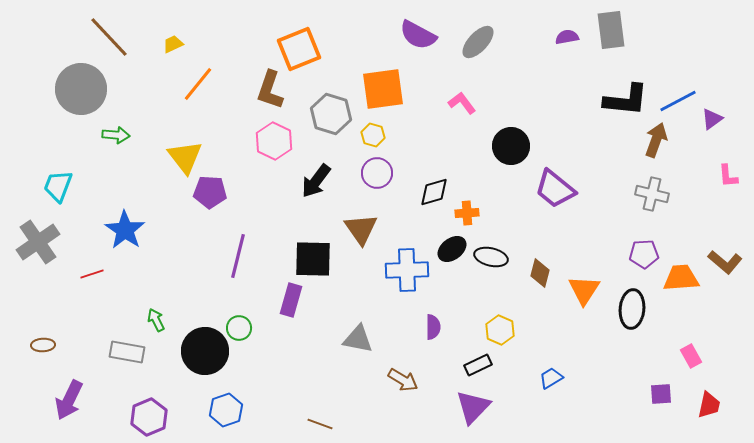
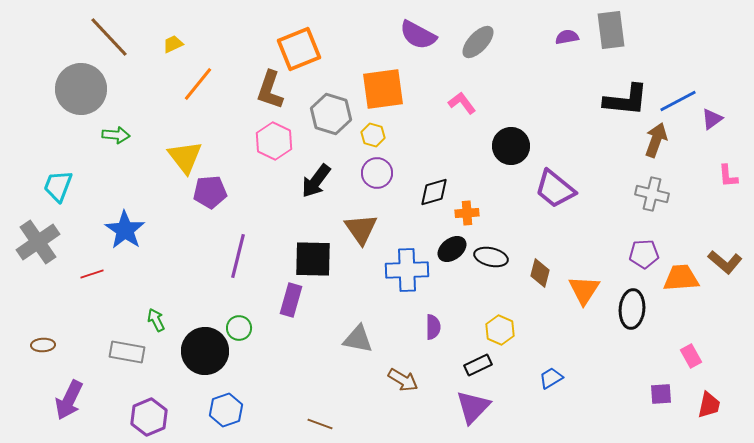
purple pentagon at (210, 192): rotated 8 degrees counterclockwise
